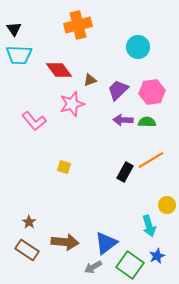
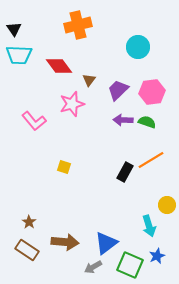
red diamond: moved 4 px up
brown triangle: moved 1 px left; rotated 32 degrees counterclockwise
green semicircle: rotated 18 degrees clockwise
green square: rotated 12 degrees counterclockwise
